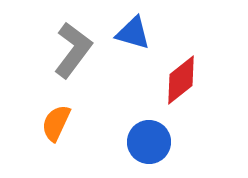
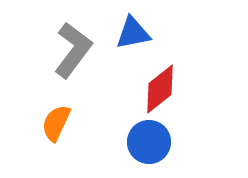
blue triangle: rotated 27 degrees counterclockwise
red diamond: moved 21 px left, 9 px down
